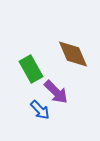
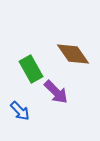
brown diamond: rotated 12 degrees counterclockwise
blue arrow: moved 20 px left, 1 px down
